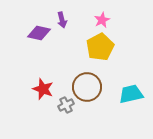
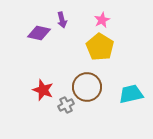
yellow pentagon: rotated 12 degrees counterclockwise
red star: moved 1 px down
